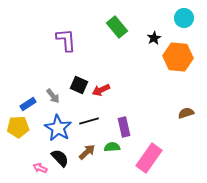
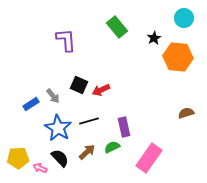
blue rectangle: moved 3 px right
yellow pentagon: moved 31 px down
green semicircle: rotated 21 degrees counterclockwise
